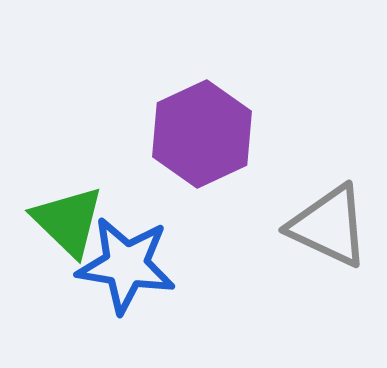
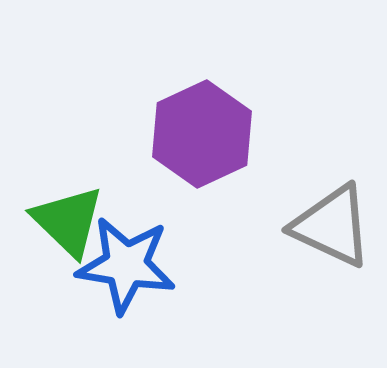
gray triangle: moved 3 px right
